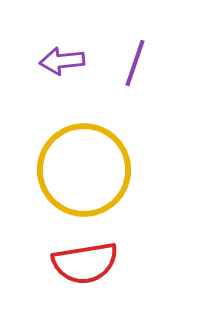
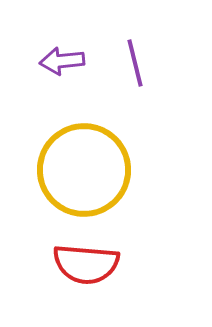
purple line: rotated 33 degrees counterclockwise
red semicircle: moved 1 px right, 1 px down; rotated 14 degrees clockwise
